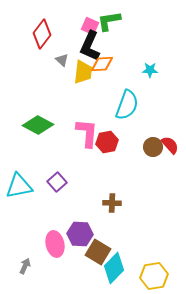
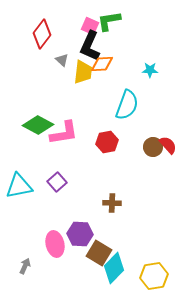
pink L-shape: moved 23 px left; rotated 76 degrees clockwise
red semicircle: moved 2 px left
brown square: moved 1 px right, 1 px down
